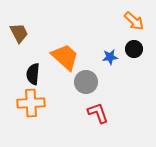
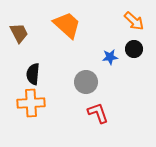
orange trapezoid: moved 2 px right, 32 px up
